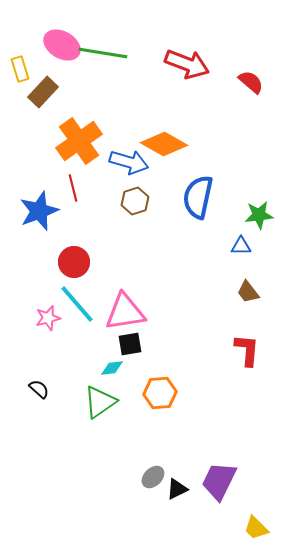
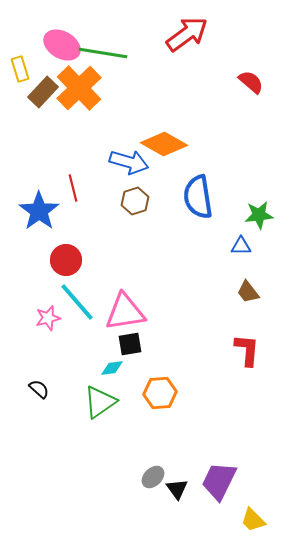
red arrow: moved 30 px up; rotated 57 degrees counterclockwise
orange cross: moved 53 px up; rotated 9 degrees counterclockwise
blue semicircle: rotated 21 degrees counterclockwise
blue star: rotated 15 degrees counterclockwise
red circle: moved 8 px left, 2 px up
cyan line: moved 2 px up
black triangle: rotated 40 degrees counterclockwise
yellow trapezoid: moved 3 px left, 8 px up
